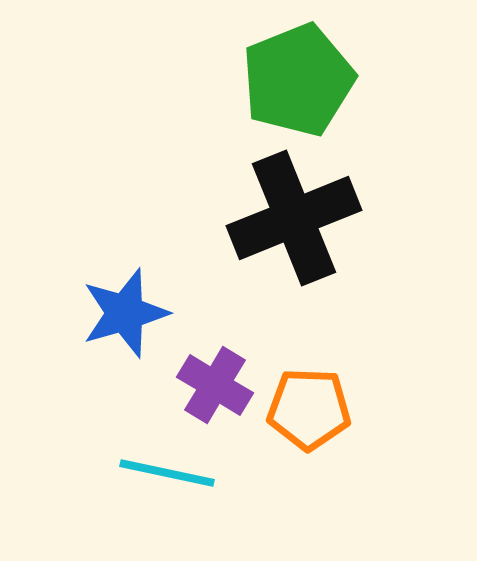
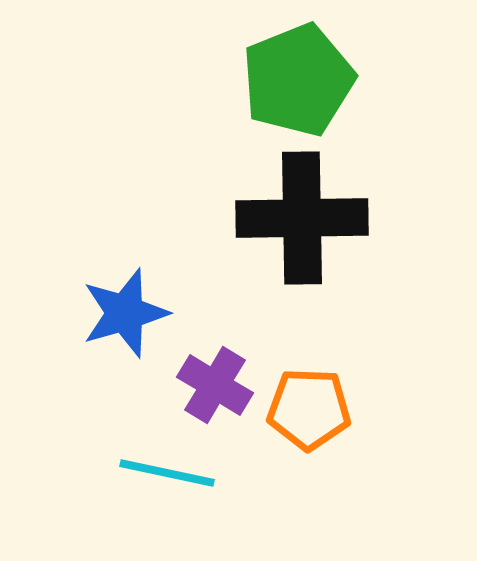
black cross: moved 8 px right; rotated 21 degrees clockwise
